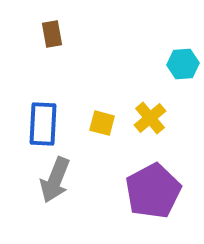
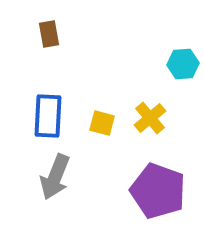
brown rectangle: moved 3 px left
blue rectangle: moved 5 px right, 8 px up
gray arrow: moved 3 px up
purple pentagon: moved 5 px right; rotated 24 degrees counterclockwise
